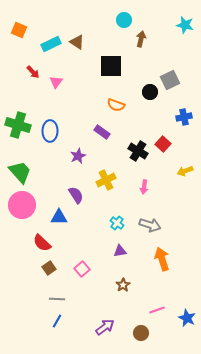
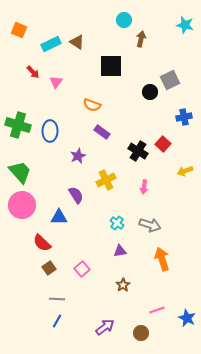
orange semicircle: moved 24 px left
